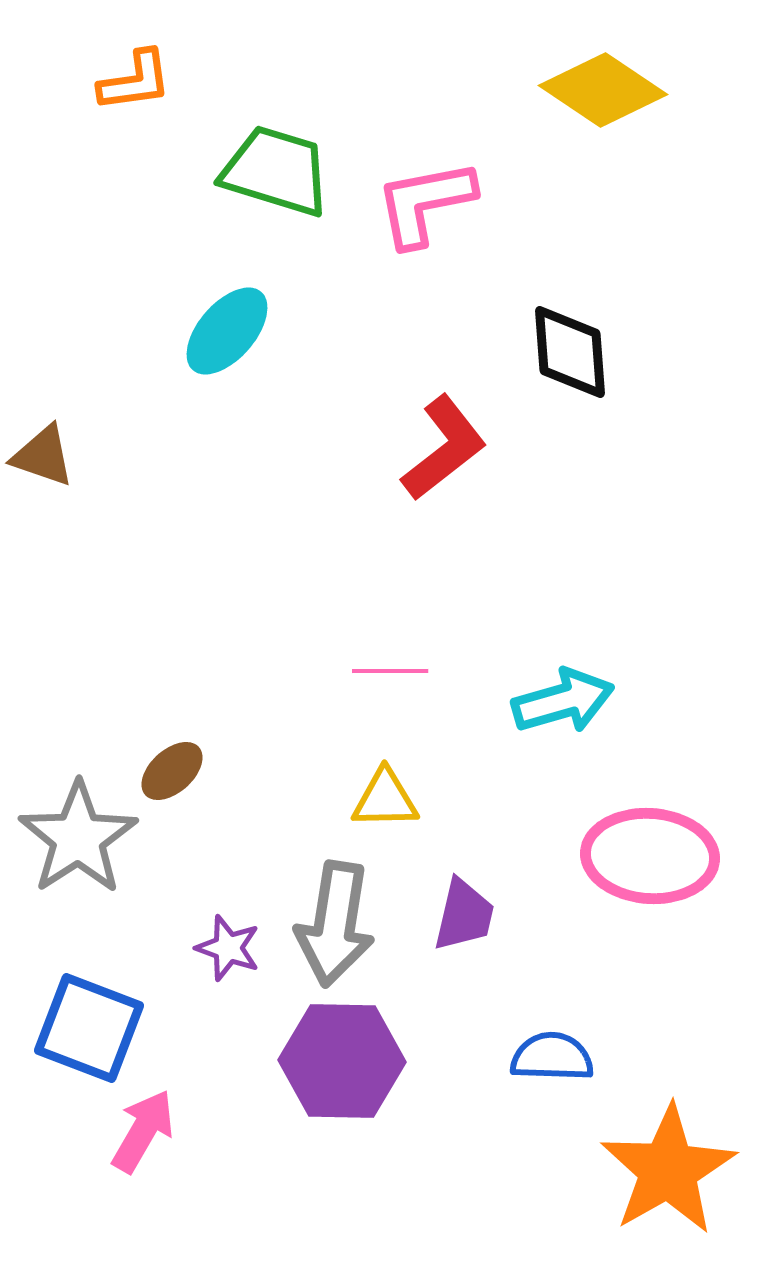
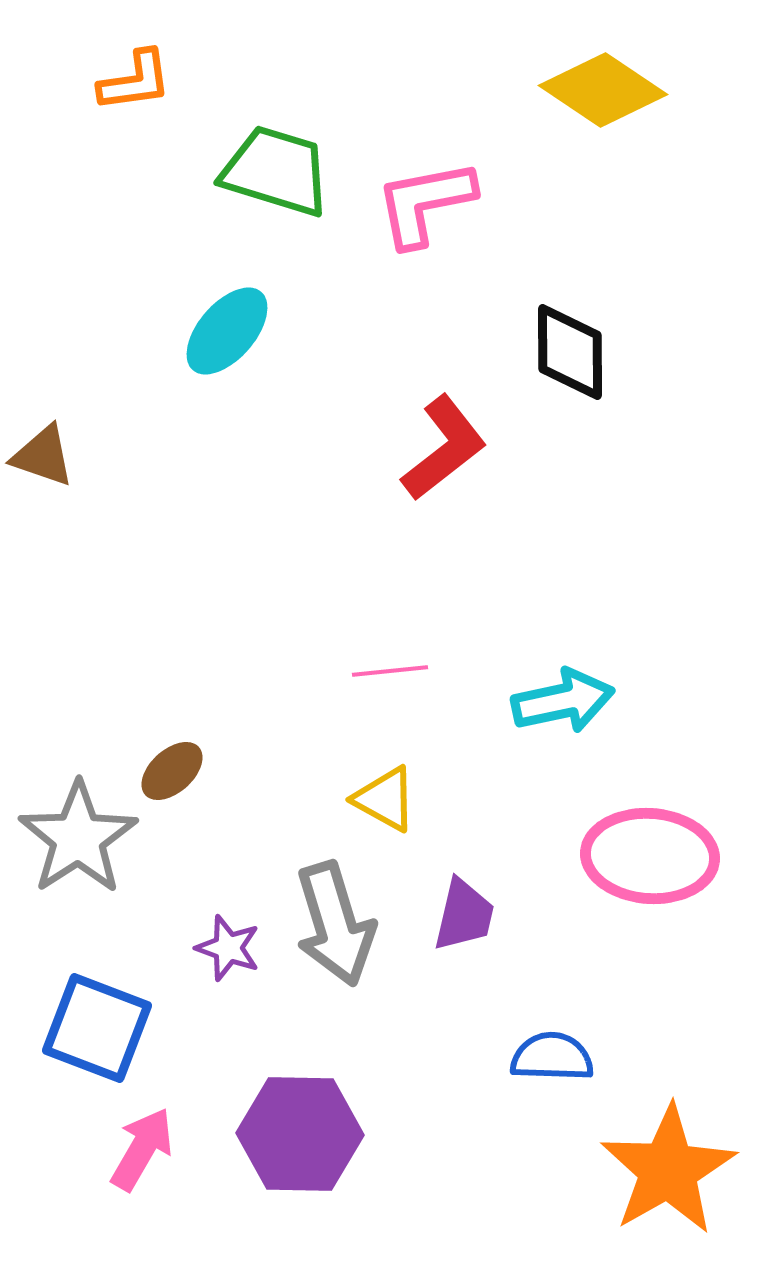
black diamond: rotated 4 degrees clockwise
pink line: rotated 6 degrees counterclockwise
cyan arrow: rotated 4 degrees clockwise
yellow triangle: rotated 30 degrees clockwise
gray arrow: rotated 26 degrees counterclockwise
blue square: moved 8 px right
purple hexagon: moved 42 px left, 73 px down
pink arrow: moved 1 px left, 18 px down
